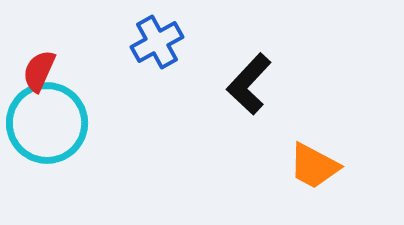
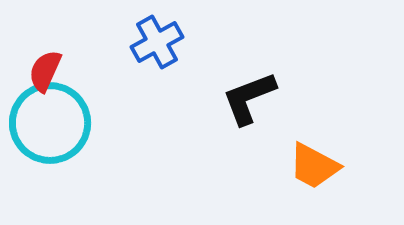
red semicircle: moved 6 px right
black L-shape: moved 14 px down; rotated 26 degrees clockwise
cyan circle: moved 3 px right
